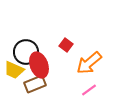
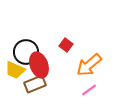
orange arrow: moved 2 px down
yellow trapezoid: moved 1 px right
